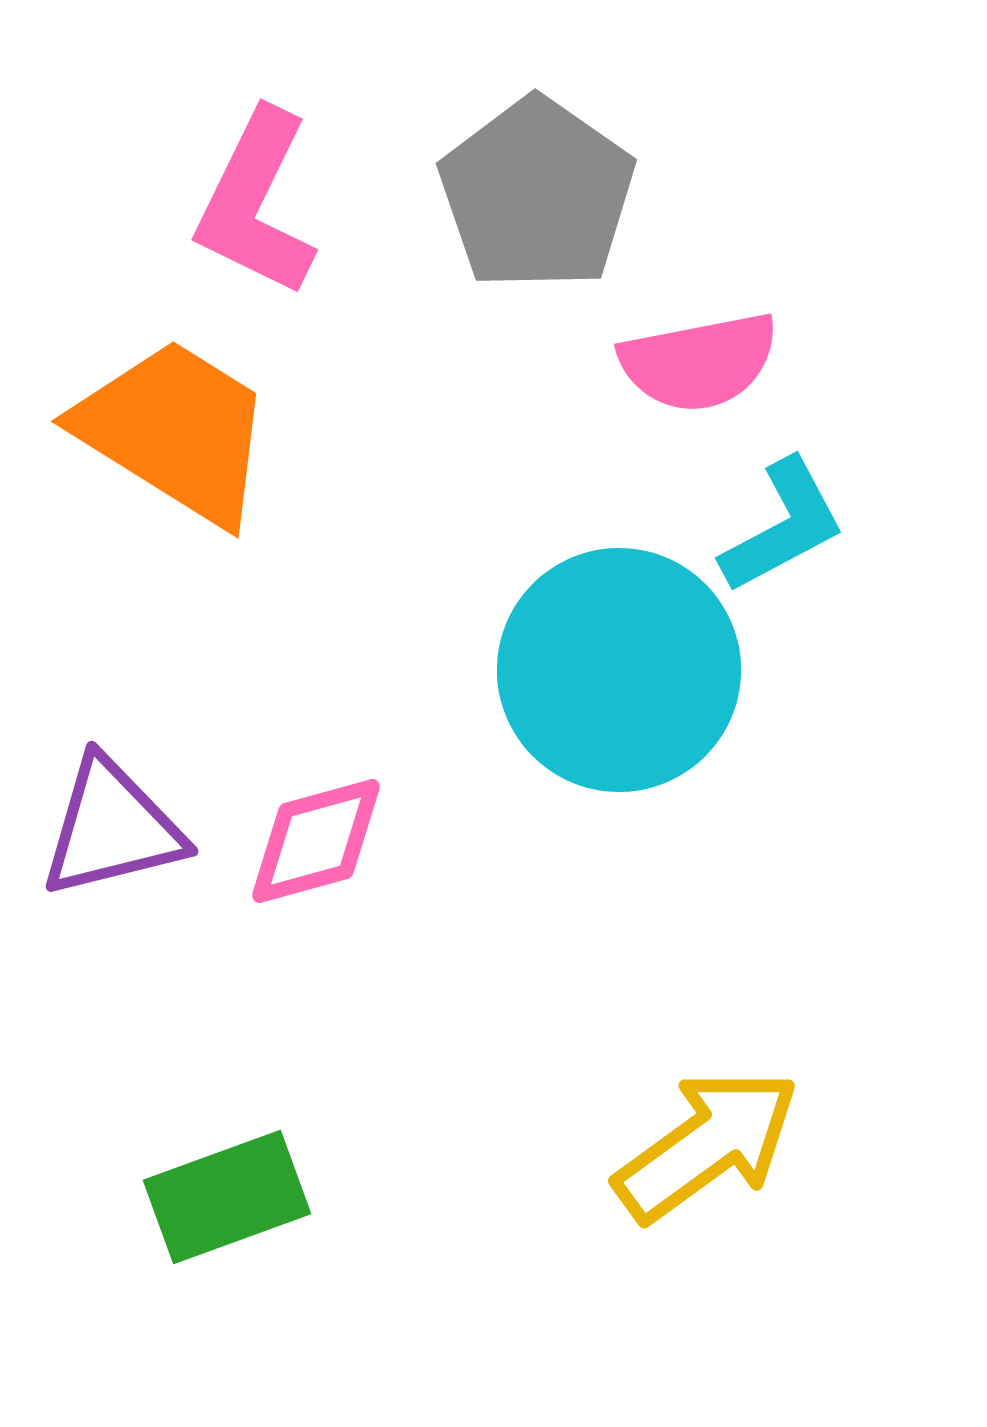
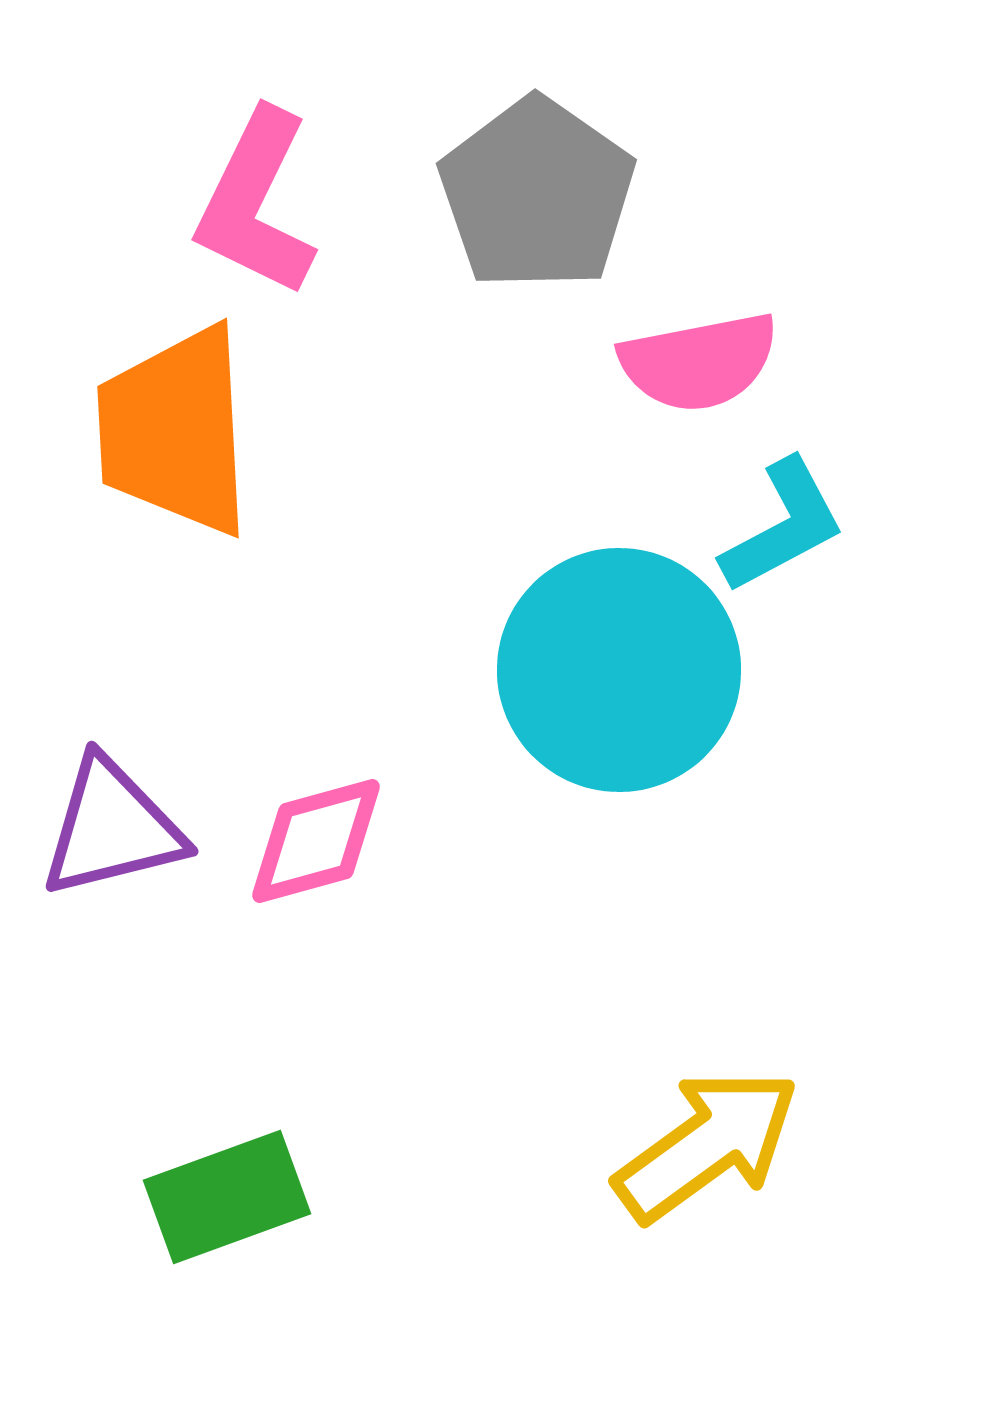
orange trapezoid: rotated 125 degrees counterclockwise
